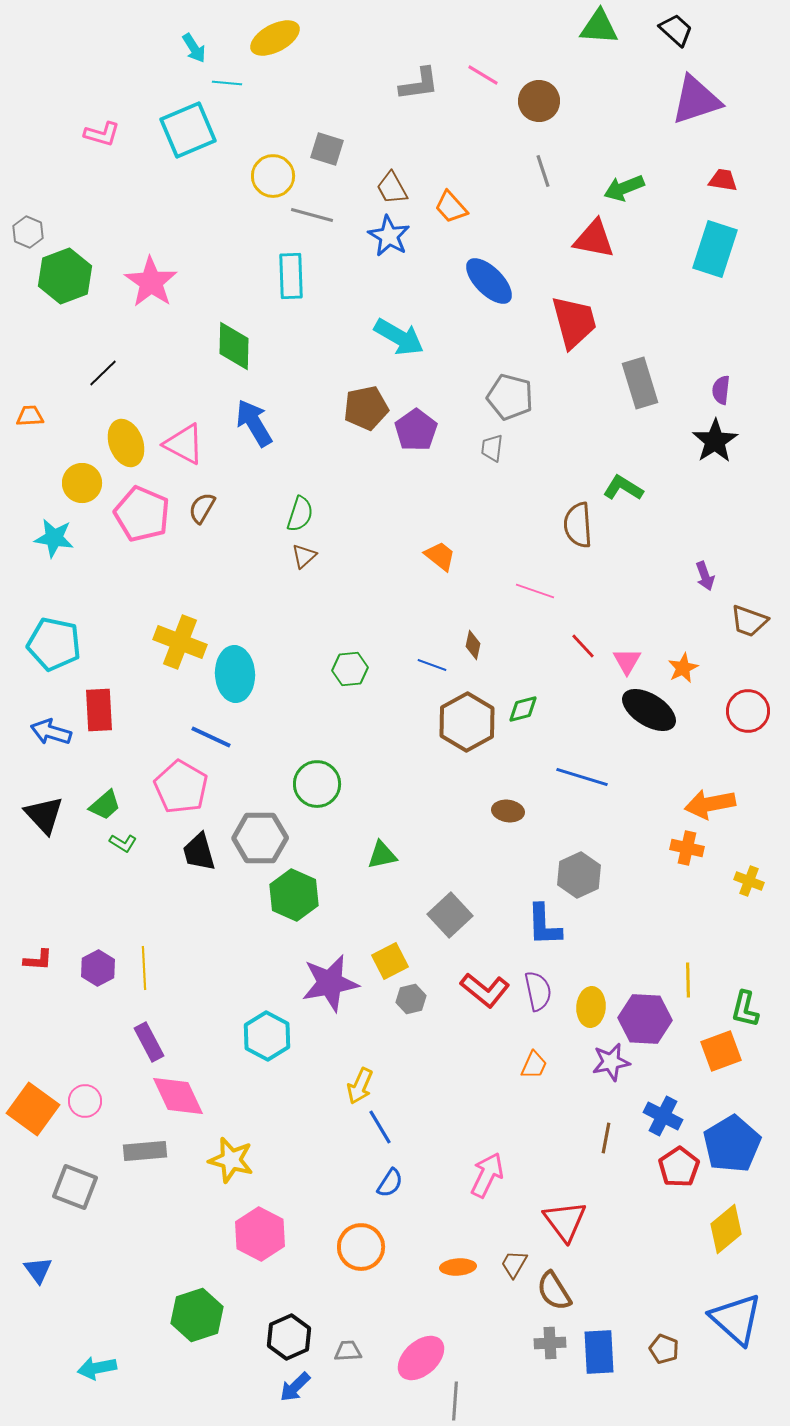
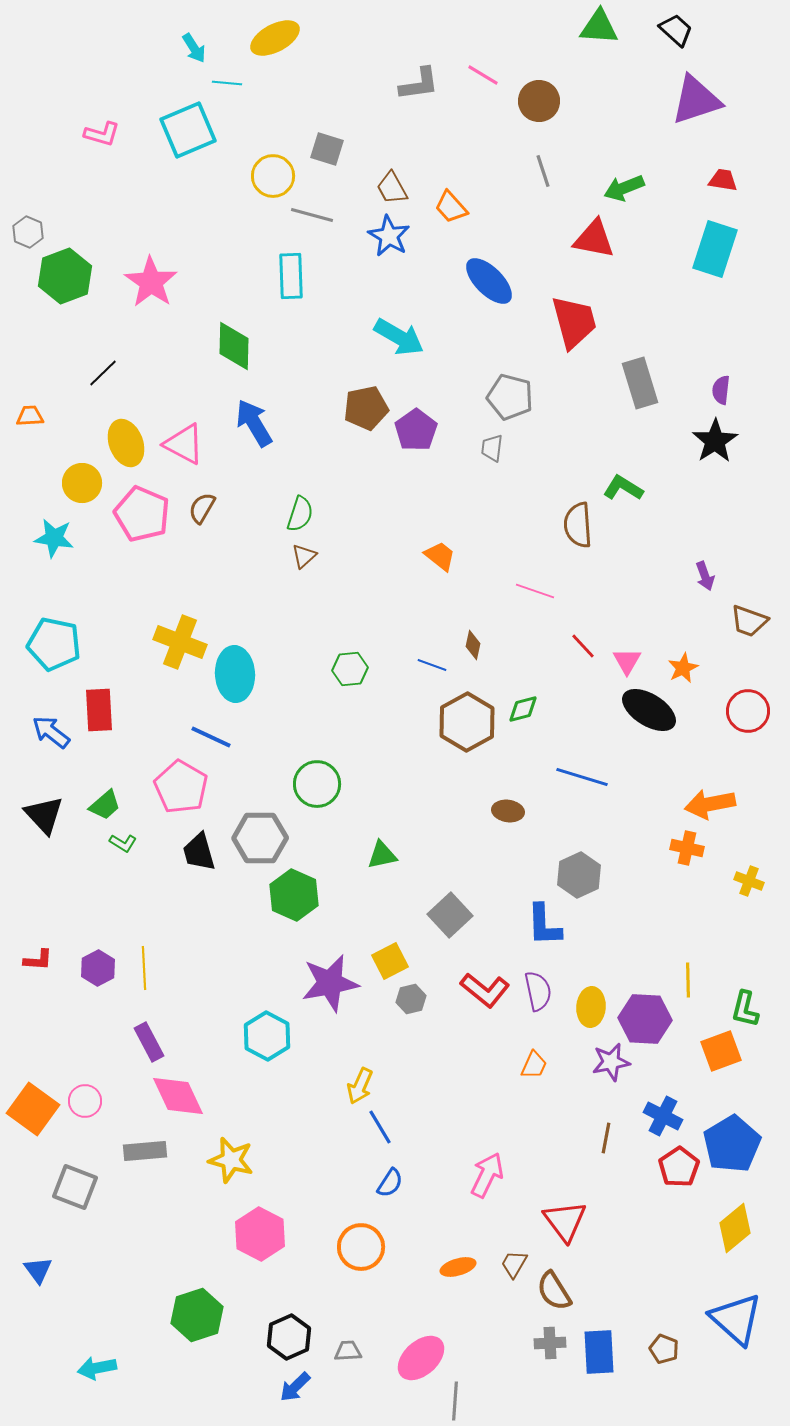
blue arrow at (51, 732): rotated 21 degrees clockwise
yellow diamond at (726, 1229): moved 9 px right, 1 px up
orange ellipse at (458, 1267): rotated 12 degrees counterclockwise
